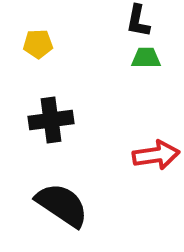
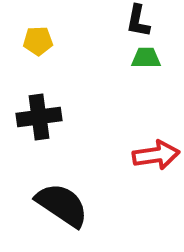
yellow pentagon: moved 3 px up
black cross: moved 12 px left, 3 px up
